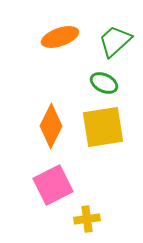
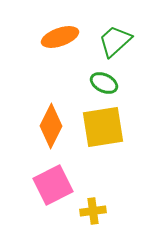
yellow cross: moved 6 px right, 8 px up
